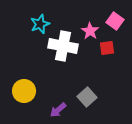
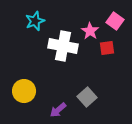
cyan star: moved 5 px left, 3 px up
